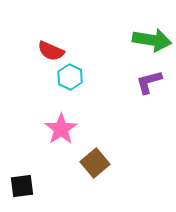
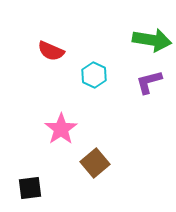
cyan hexagon: moved 24 px right, 2 px up
black square: moved 8 px right, 2 px down
